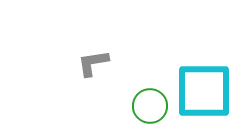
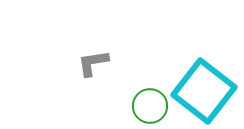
cyan square: rotated 38 degrees clockwise
